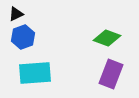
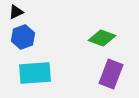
black triangle: moved 2 px up
green diamond: moved 5 px left
